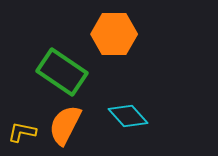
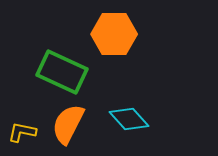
green rectangle: rotated 9 degrees counterclockwise
cyan diamond: moved 1 px right, 3 px down
orange semicircle: moved 3 px right, 1 px up
